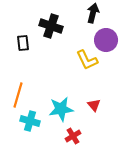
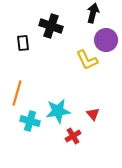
orange line: moved 1 px left, 2 px up
red triangle: moved 1 px left, 9 px down
cyan star: moved 3 px left, 2 px down
